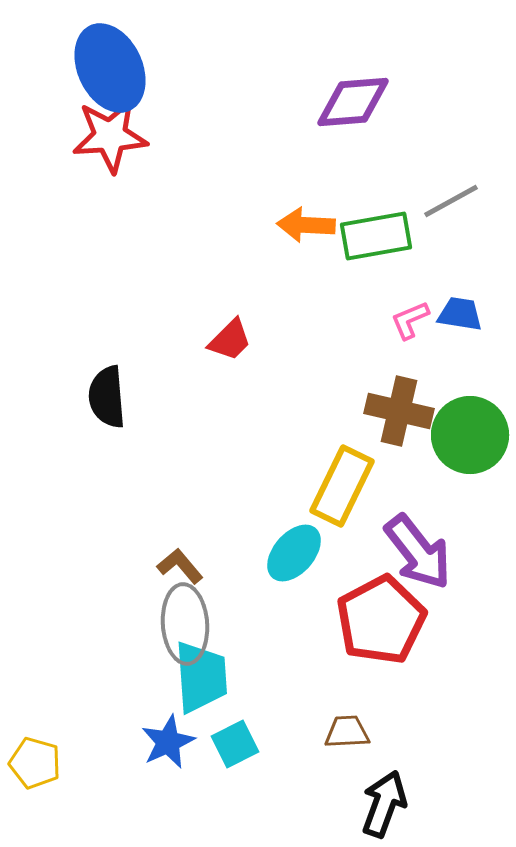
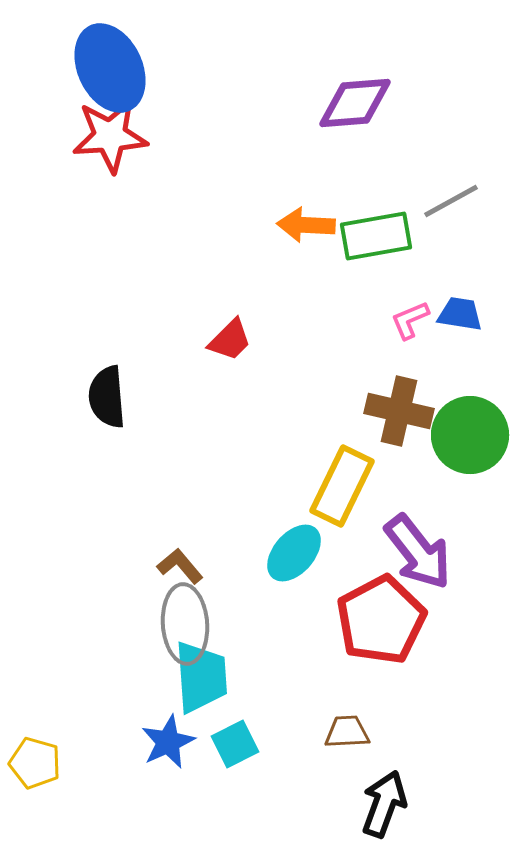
purple diamond: moved 2 px right, 1 px down
